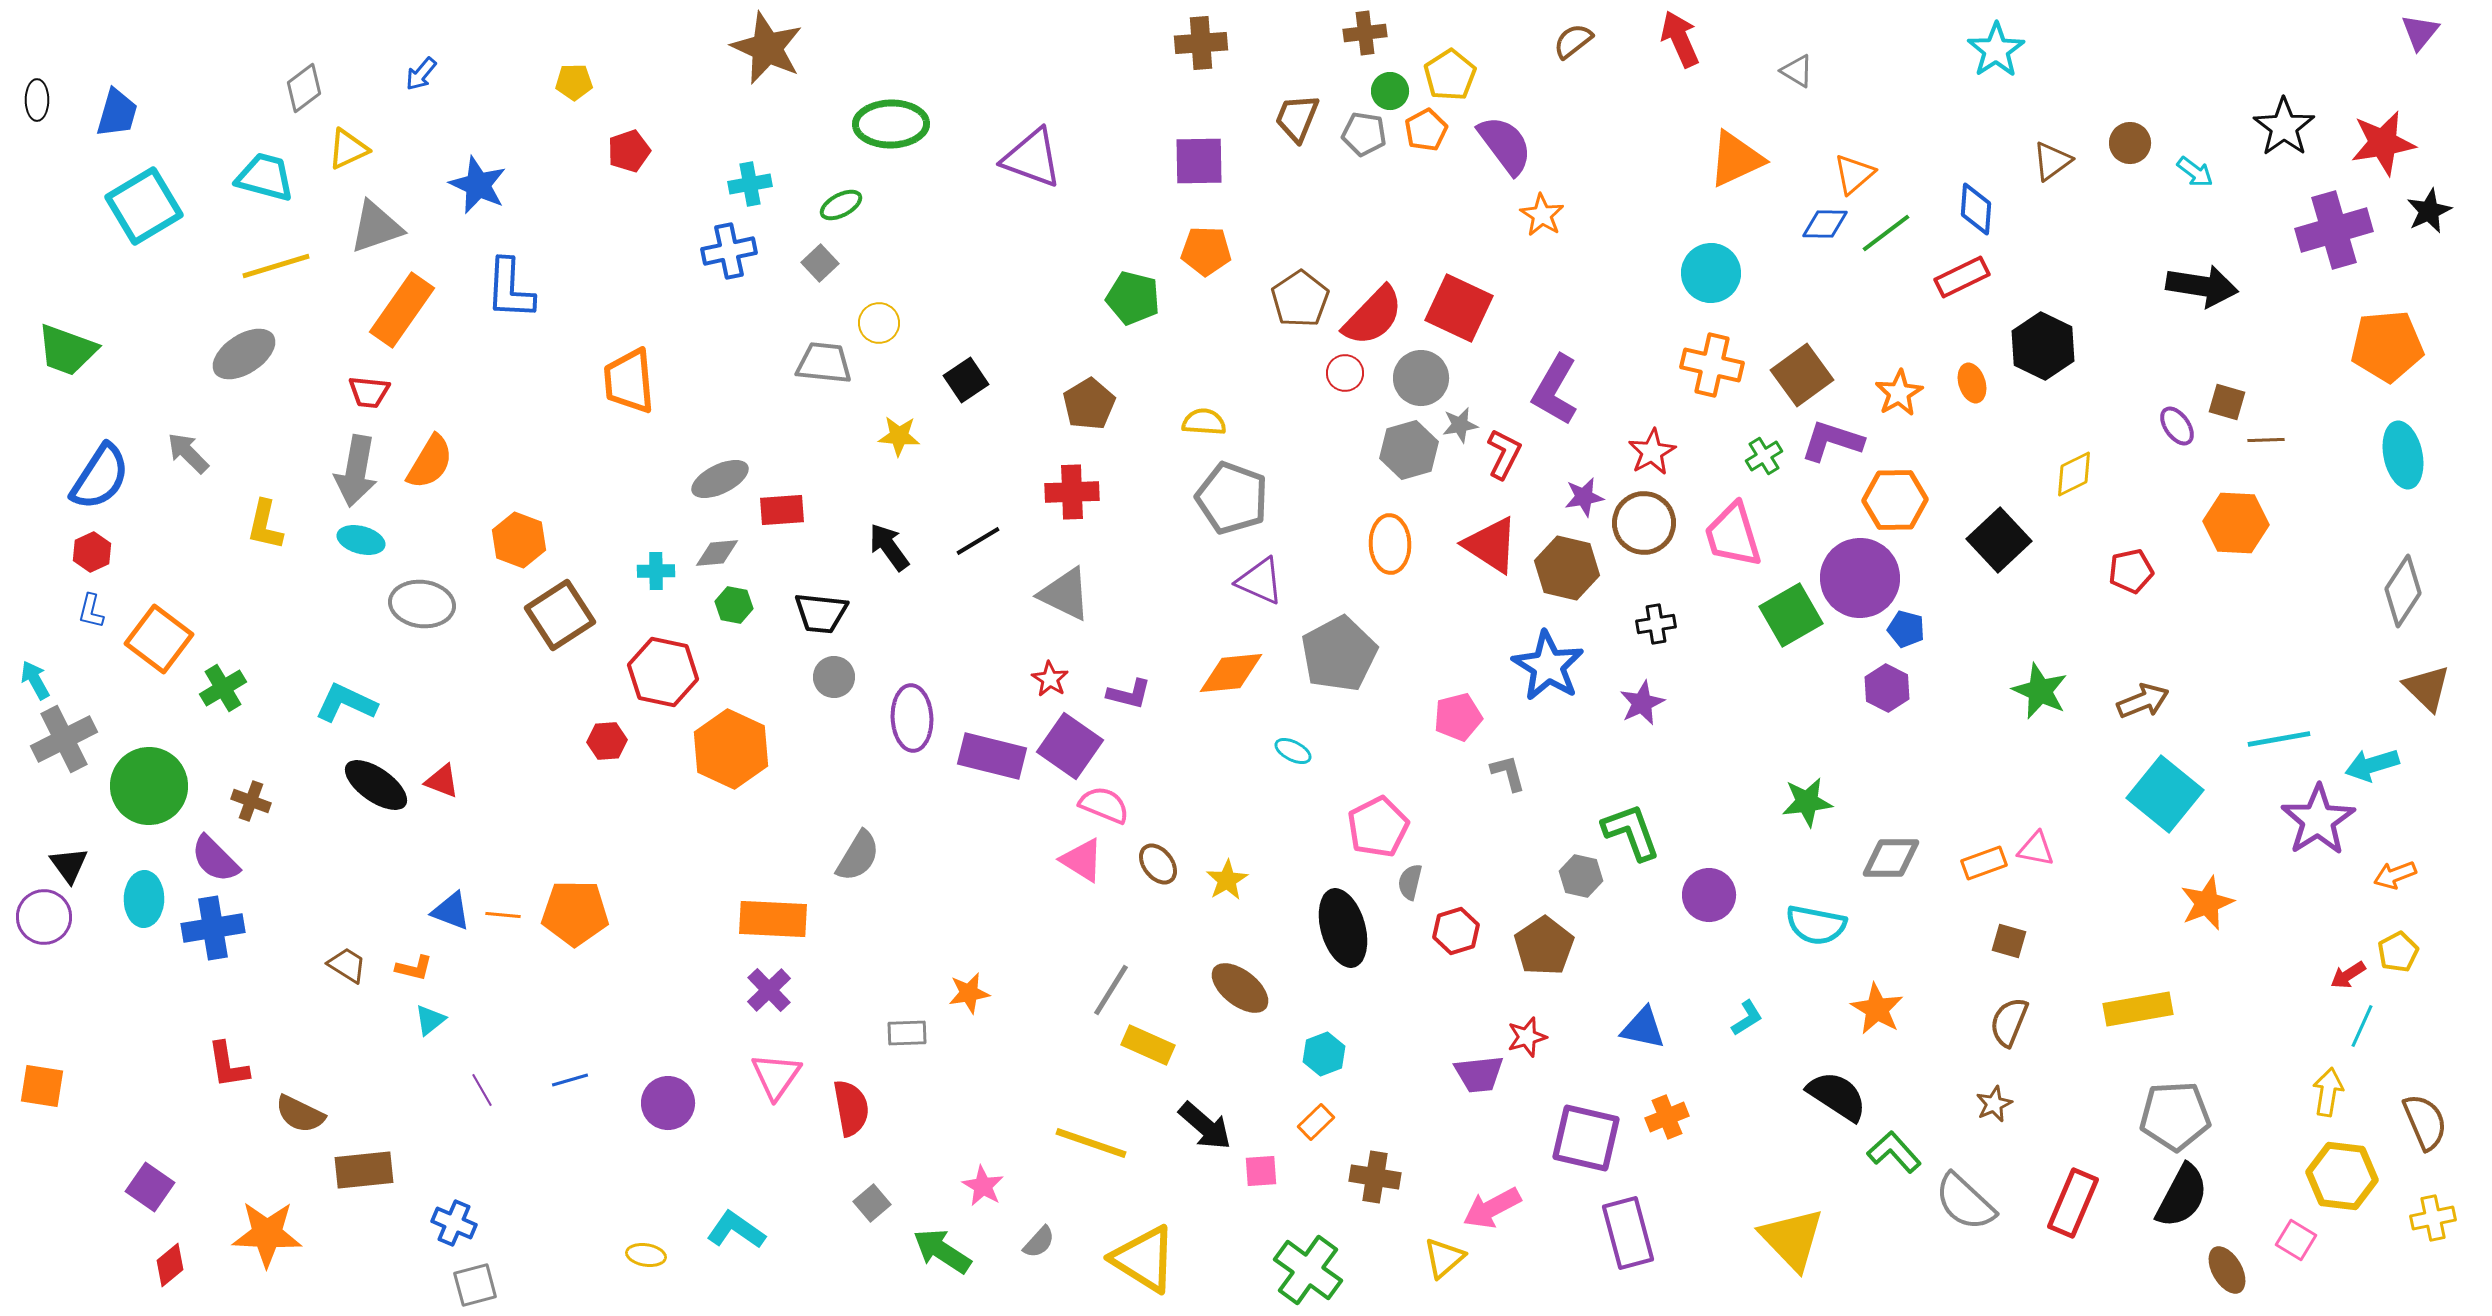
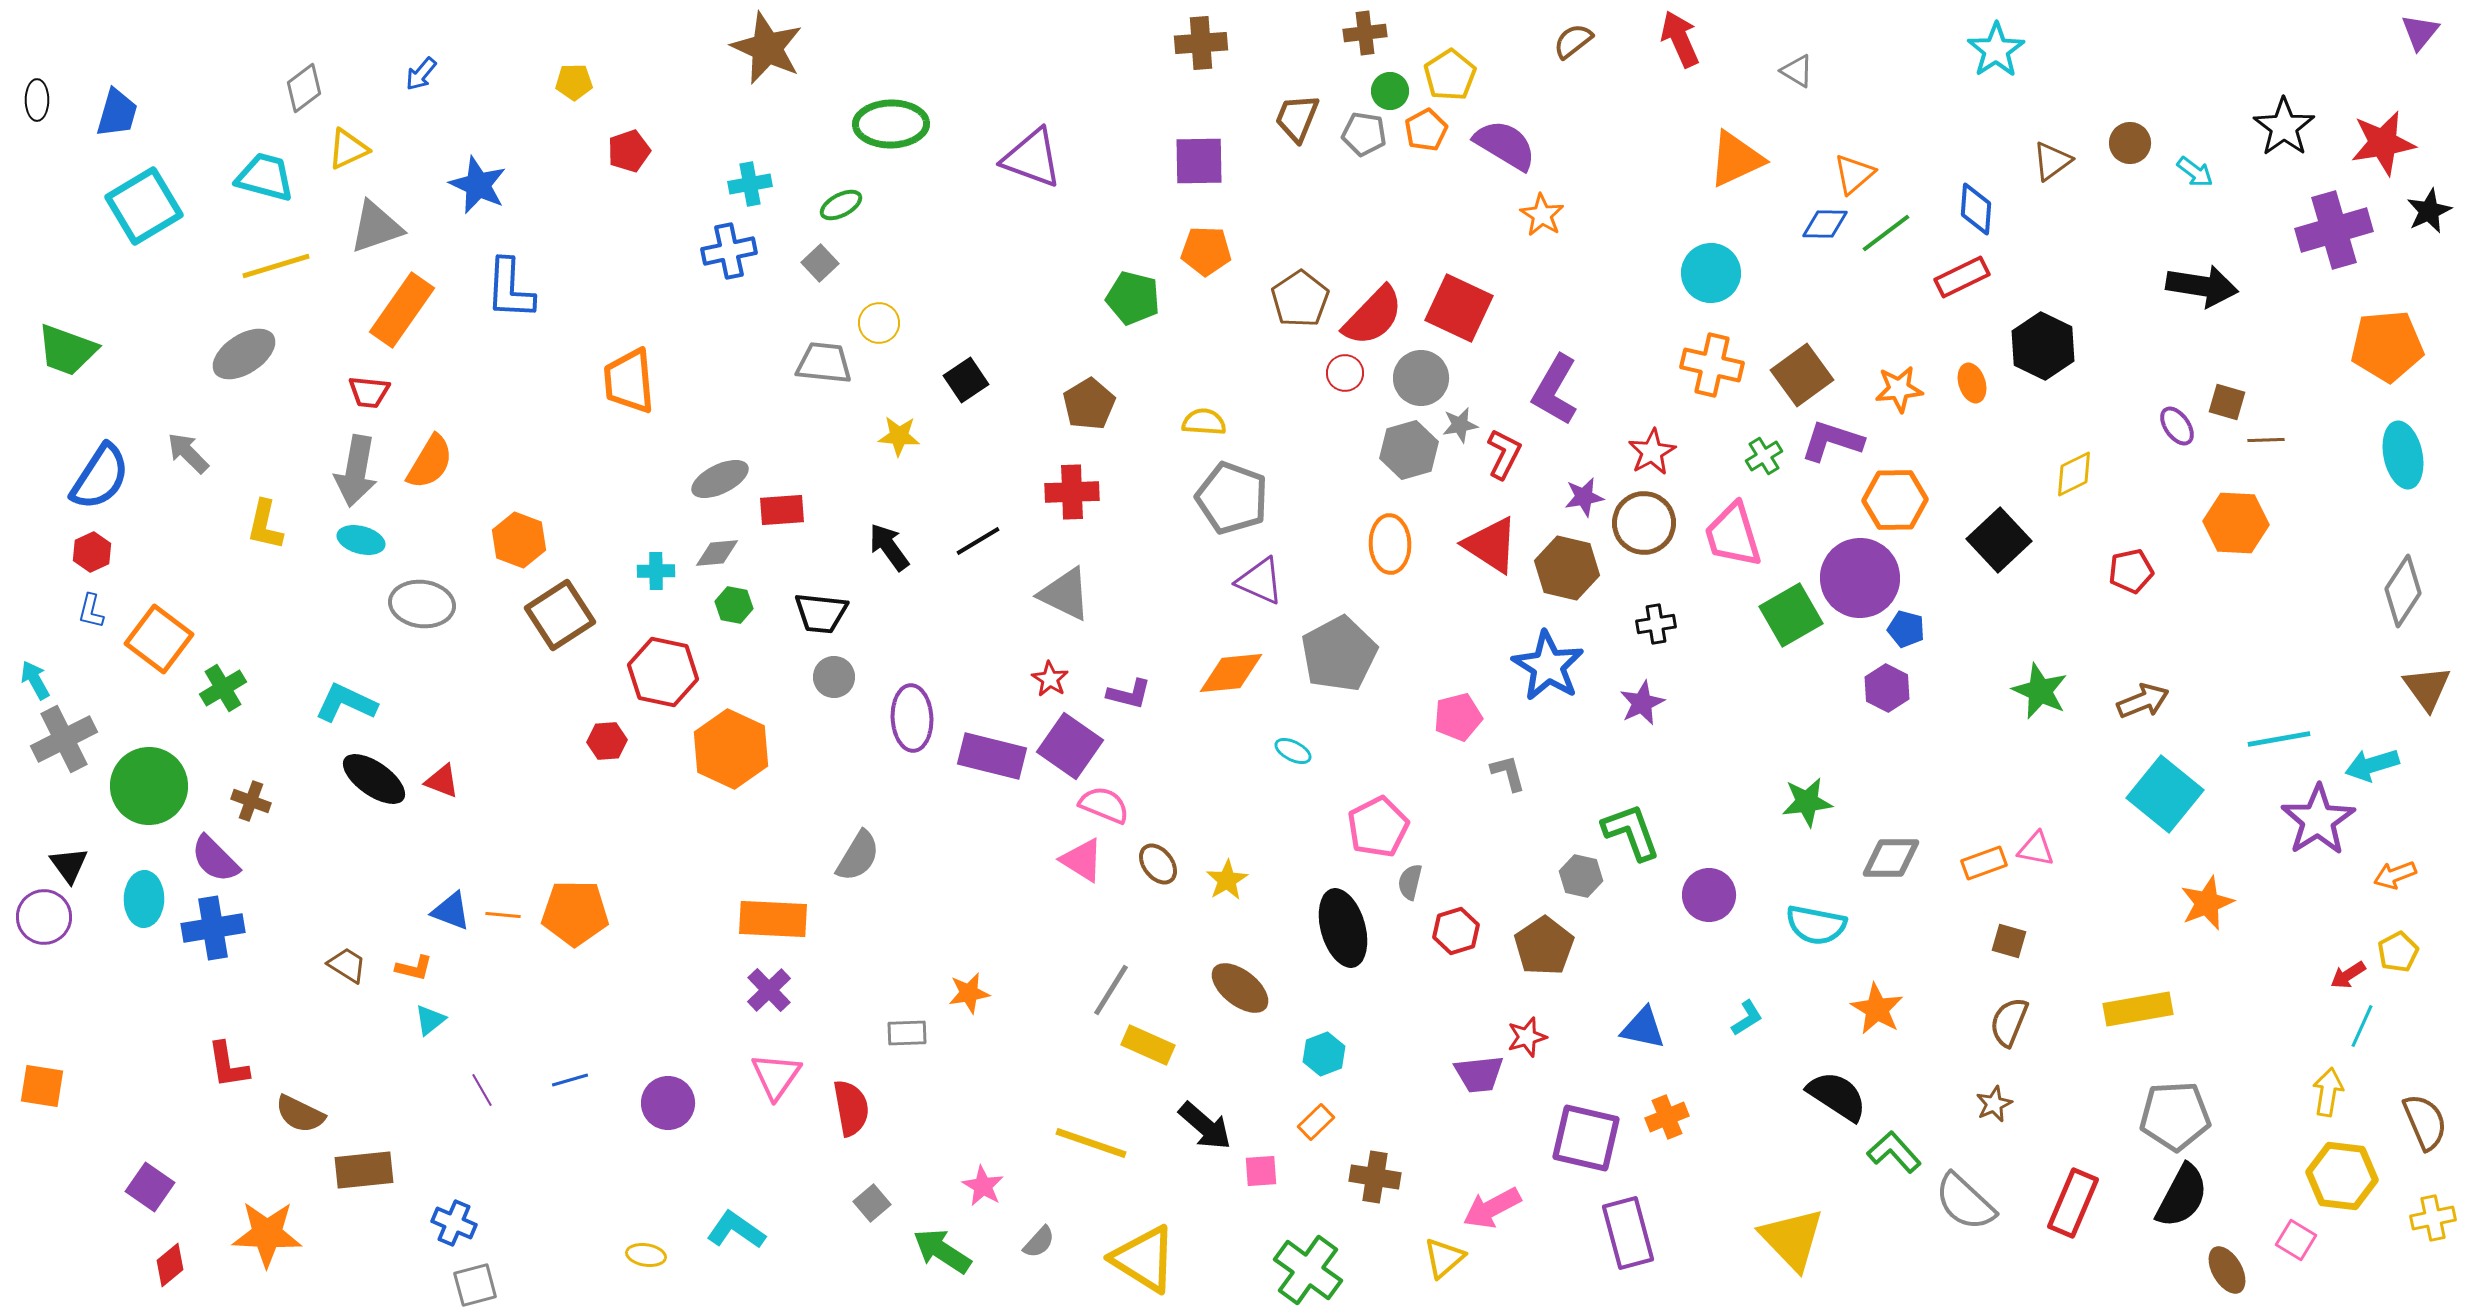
purple semicircle at (1505, 145): rotated 22 degrees counterclockwise
orange star at (1899, 393): moved 4 px up; rotated 24 degrees clockwise
brown triangle at (2427, 688): rotated 10 degrees clockwise
black ellipse at (376, 785): moved 2 px left, 6 px up
